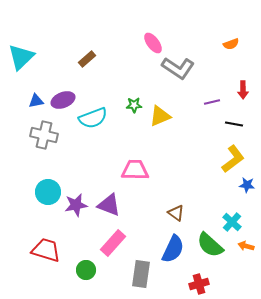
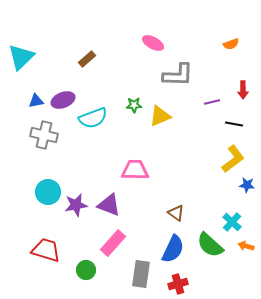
pink ellipse: rotated 25 degrees counterclockwise
gray L-shape: moved 7 px down; rotated 32 degrees counterclockwise
red cross: moved 21 px left
